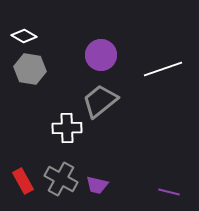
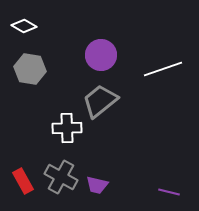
white diamond: moved 10 px up
gray cross: moved 2 px up
